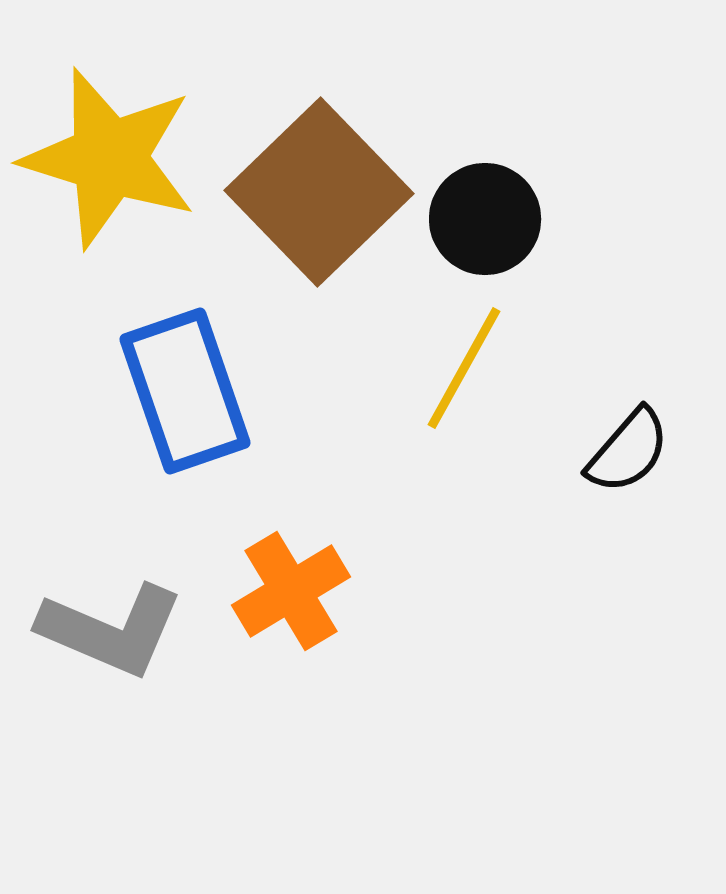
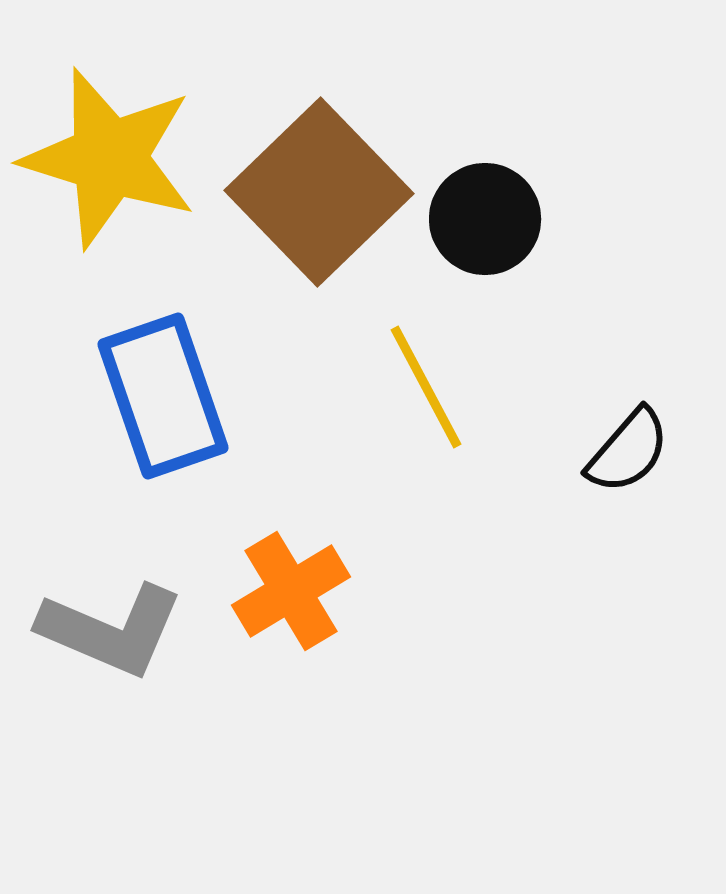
yellow line: moved 38 px left, 19 px down; rotated 57 degrees counterclockwise
blue rectangle: moved 22 px left, 5 px down
